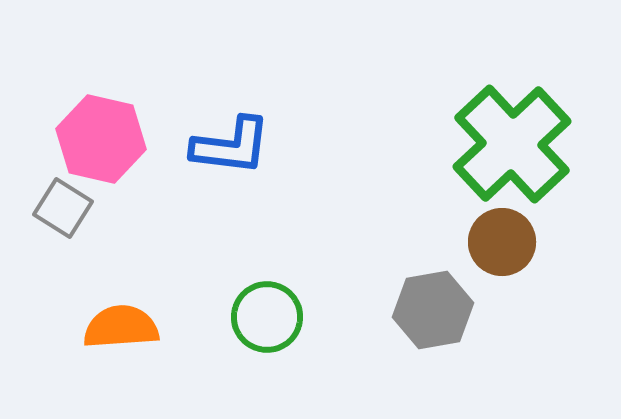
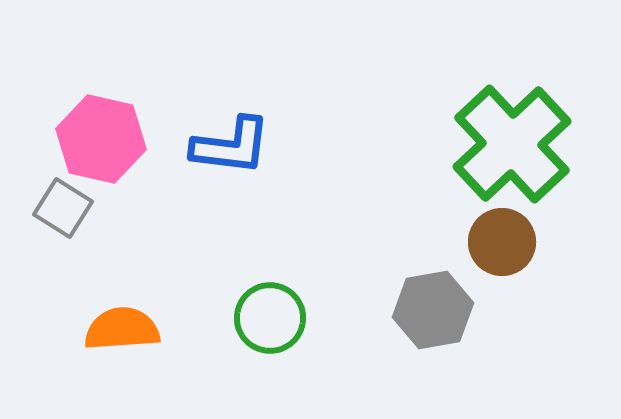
green circle: moved 3 px right, 1 px down
orange semicircle: moved 1 px right, 2 px down
